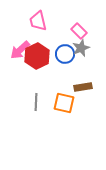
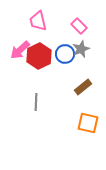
pink rectangle: moved 5 px up
gray star: moved 1 px down
red hexagon: moved 2 px right
brown rectangle: rotated 30 degrees counterclockwise
orange square: moved 24 px right, 20 px down
